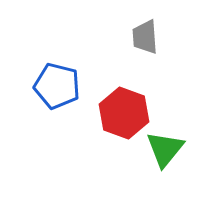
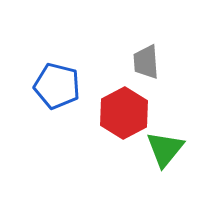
gray trapezoid: moved 1 px right, 25 px down
red hexagon: rotated 12 degrees clockwise
